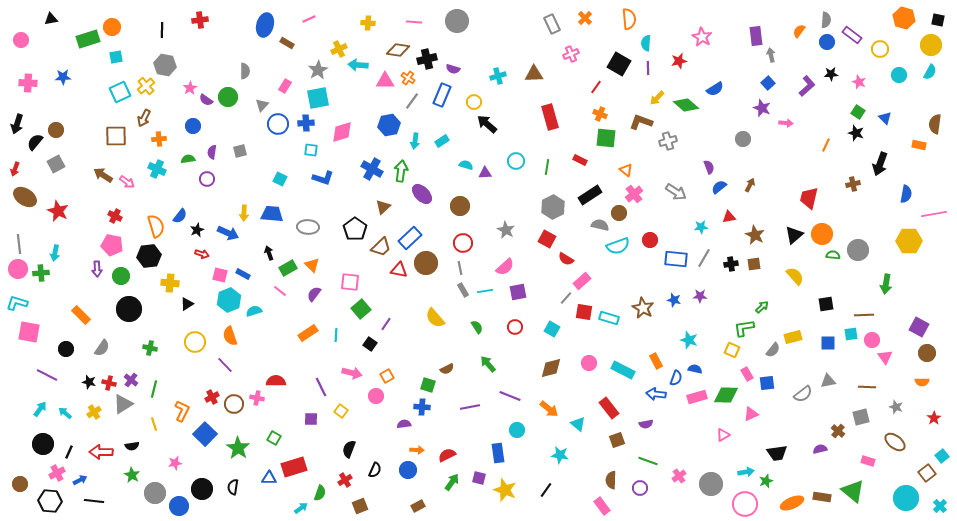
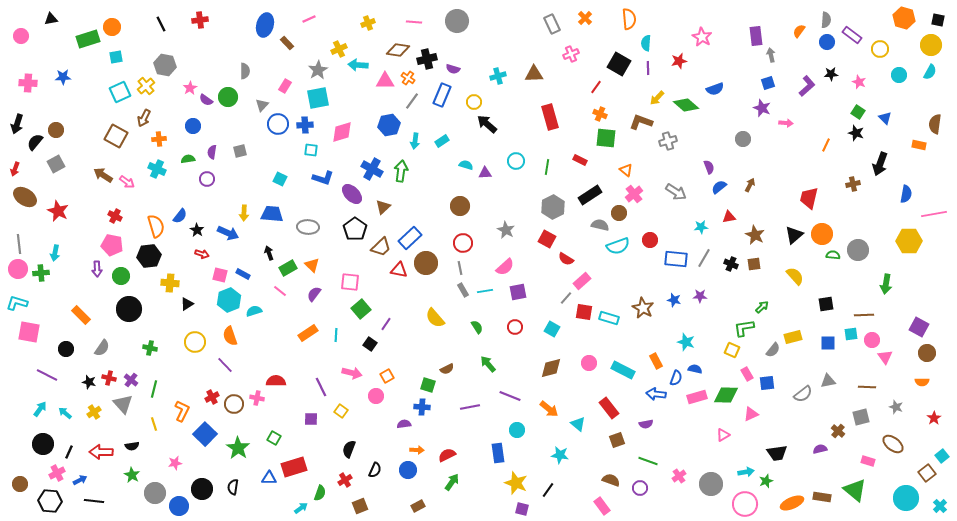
yellow cross at (368, 23): rotated 24 degrees counterclockwise
black line at (162, 30): moved 1 px left, 6 px up; rotated 28 degrees counterclockwise
pink circle at (21, 40): moved 4 px up
brown rectangle at (287, 43): rotated 16 degrees clockwise
blue square at (768, 83): rotated 24 degrees clockwise
blue semicircle at (715, 89): rotated 12 degrees clockwise
blue cross at (306, 123): moved 1 px left, 2 px down
brown square at (116, 136): rotated 30 degrees clockwise
purple ellipse at (422, 194): moved 70 px left
black star at (197, 230): rotated 16 degrees counterclockwise
black cross at (731, 264): rotated 32 degrees clockwise
cyan star at (689, 340): moved 3 px left, 2 px down
red cross at (109, 383): moved 5 px up
gray triangle at (123, 404): rotated 40 degrees counterclockwise
brown ellipse at (895, 442): moved 2 px left, 2 px down
purple square at (479, 478): moved 43 px right, 31 px down
brown semicircle at (611, 480): rotated 108 degrees clockwise
yellow star at (505, 490): moved 11 px right, 7 px up
black line at (546, 490): moved 2 px right
green triangle at (853, 491): moved 2 px right, 1 px up
